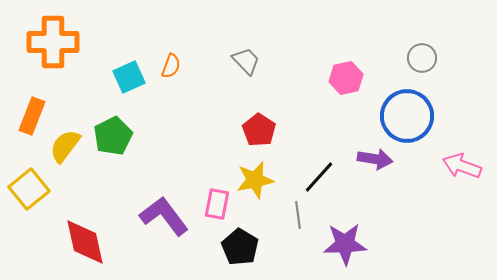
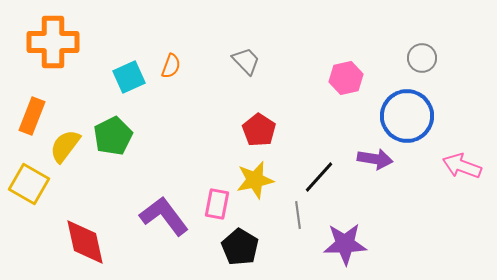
yellow square: moved 5 px up; rotated 21 degrees counterclockwise
